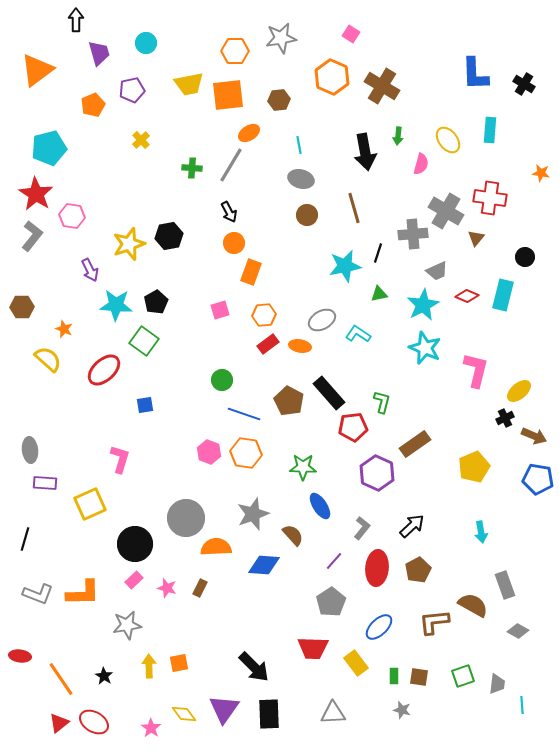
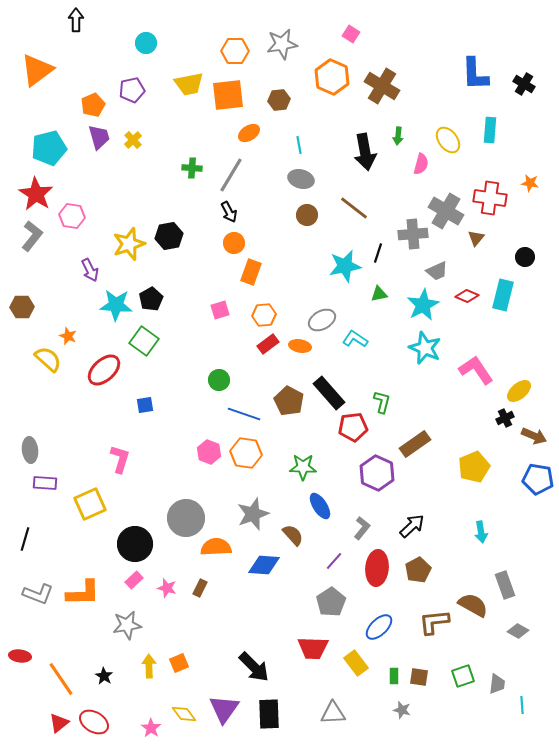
gray star at (281, 38): moved 1 px right, 6 px down
purple trapezoid at (99, 53): moved 84 px down
yellow cross at (141, 140): moved 8 px left
gray line at (231, 165): moved 10 px down
orange star at (541, 173): moved 11 px left, 10 px down
brown line at (354, 208): rotated 36 degrees counterclockwise
black pentagon at (156, 302): moved 5 px left, 3 px up
orange star at (64, 329): moved 4 px right, 7 px down
cyan L-shape at (358, 334): moved 3 px left, 5 px down
pink L-shape at (476, 370): rotated 48 degrees counterclockwise
green circle at (222, 380): moved 3 px left
orange square at (179, 663): rotated 12 degrees counterclockwise
